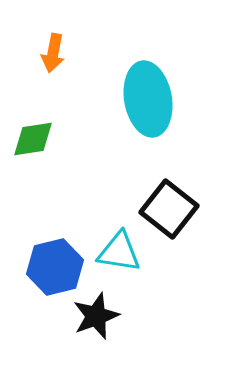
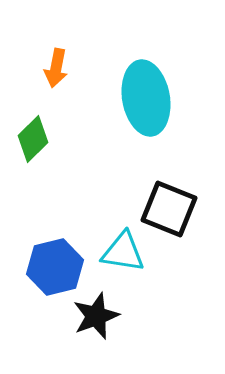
orange arrow: moved 3 px right, 15 px down
cyan ellipse: moved 2 px left, 1 px up
green diamond: rotated 36 degrees counterclockwise
black square: rotated 16 degrees counterclockwise
cyan triangle: moved 4 px right
